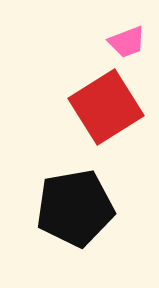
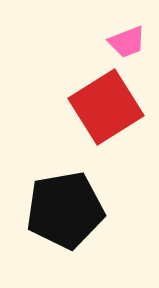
black pentagon: moved 10 px left, 2 px down
